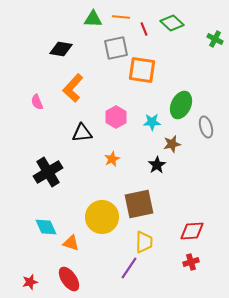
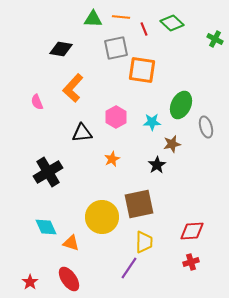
red star: rotated 21 degrees counterclockwise
